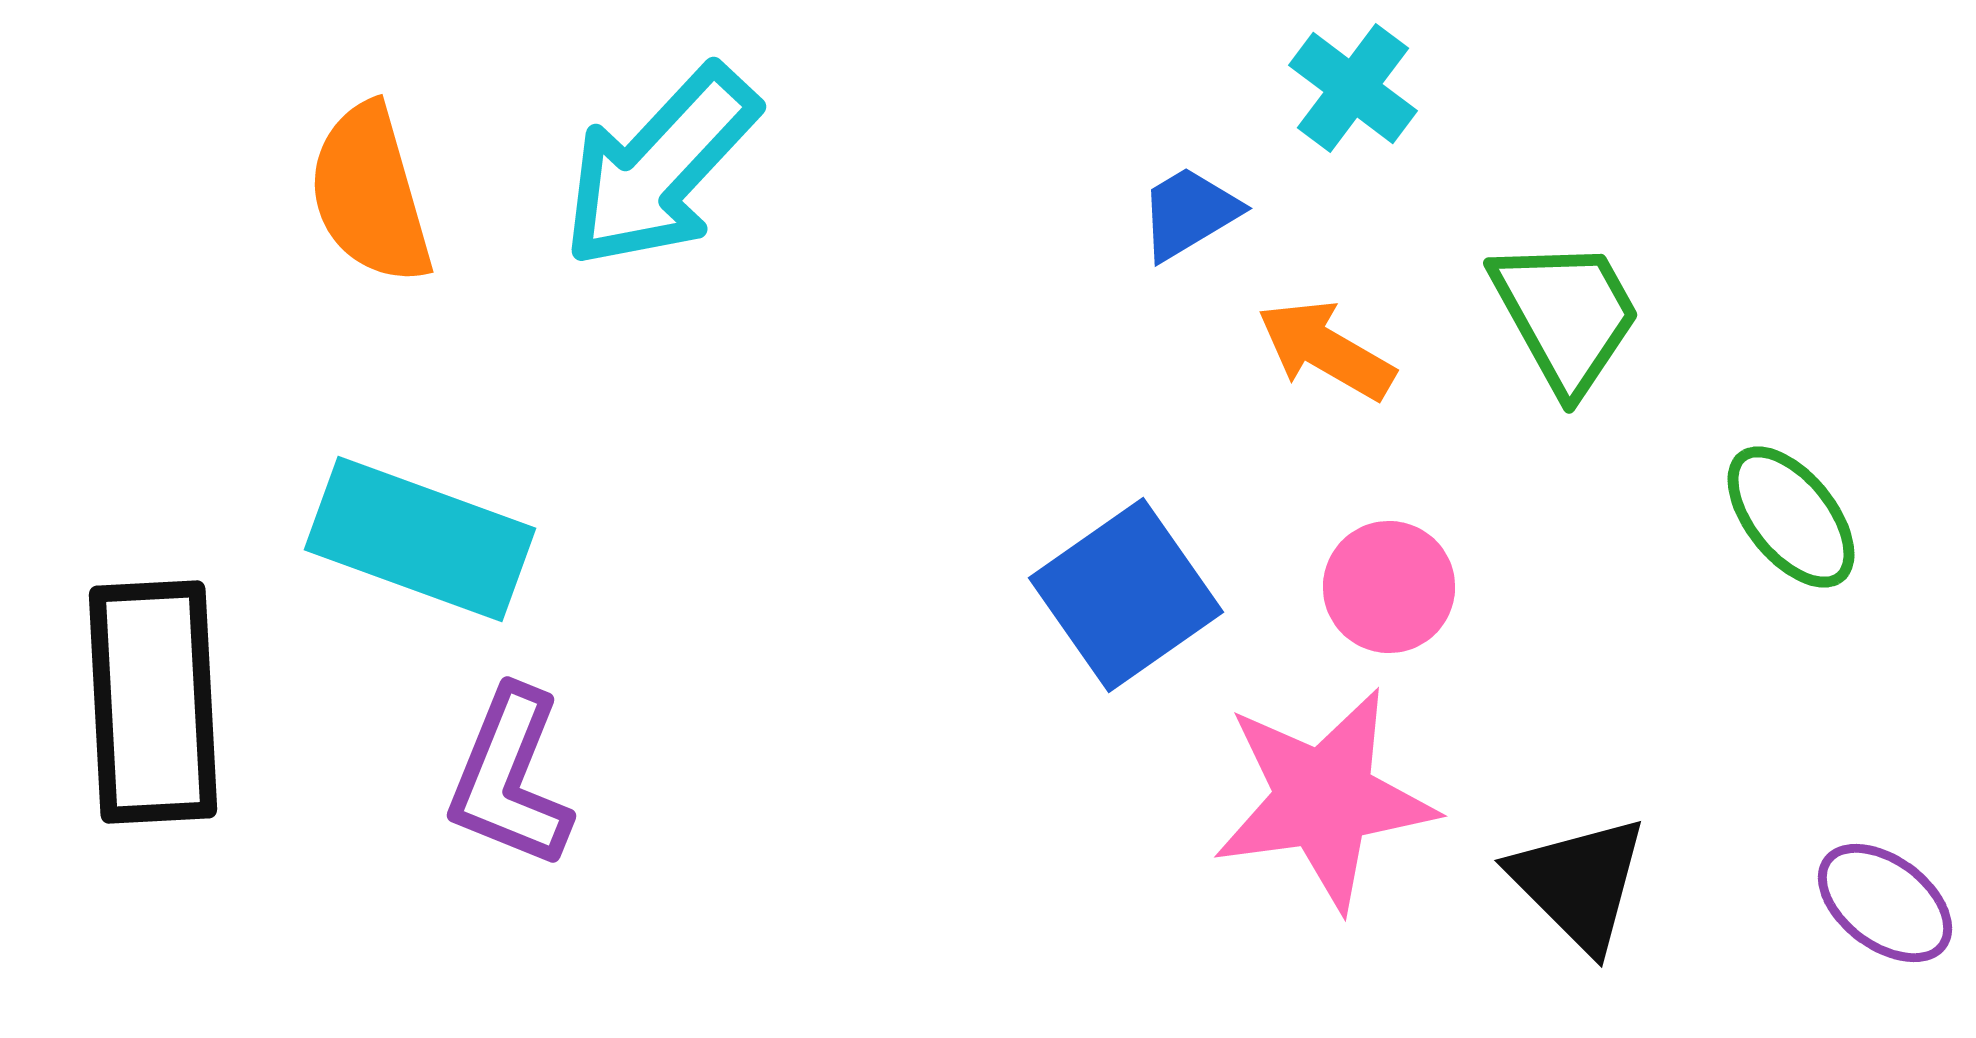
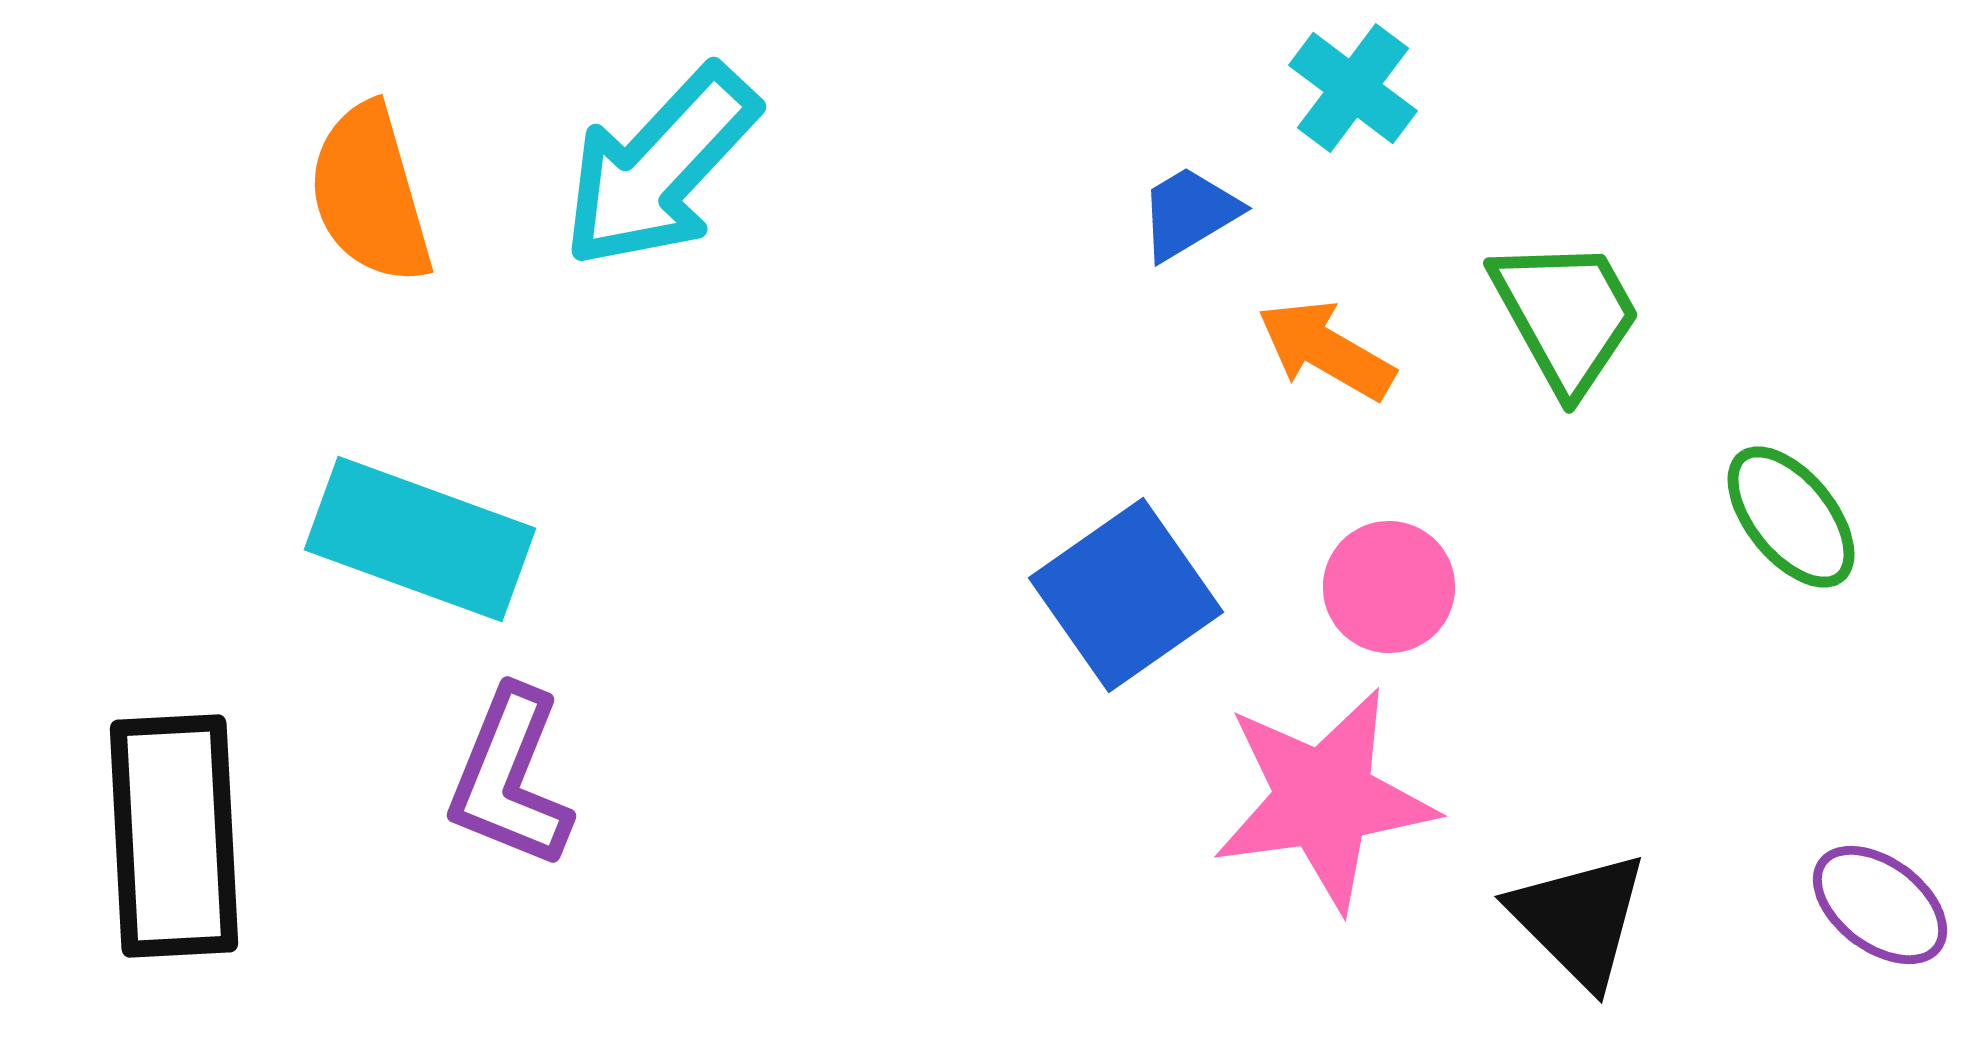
black rectangle: moved 21 px right, 134 px down
black triangle: moved 36 px down
purple ellipse: moved 5 px left, 2 px down
